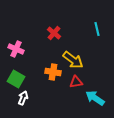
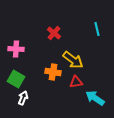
pink cross: rotated 21 degrees counterclockwise
